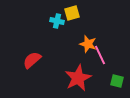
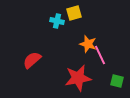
yellow square: moved 2 px right
red star: rotated 16 degrees clockwise
